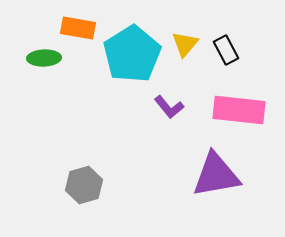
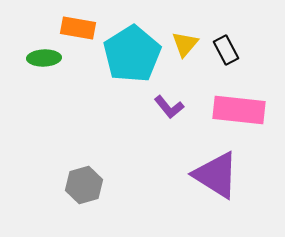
purple triangle: rotated 42 degrees clockwise
